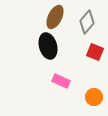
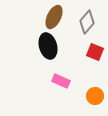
brown ellipse: moved 1 px left
orange circle: moved 1 px right, 1 px up
